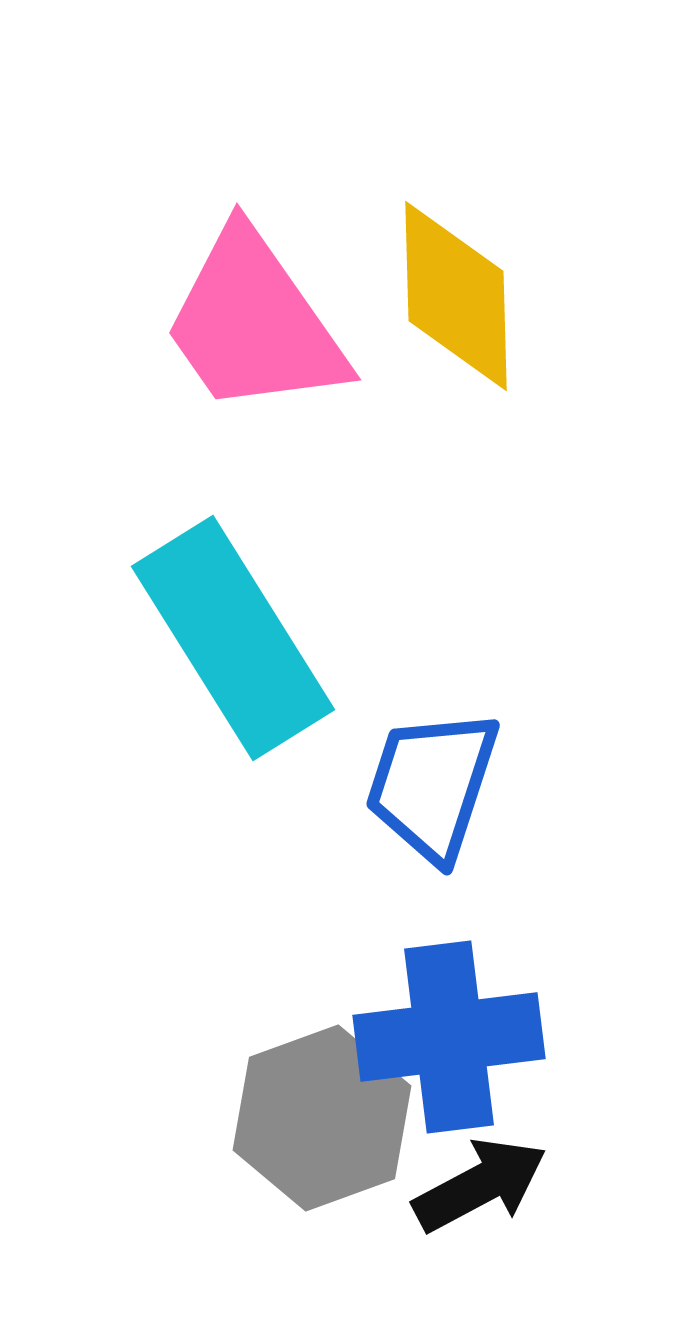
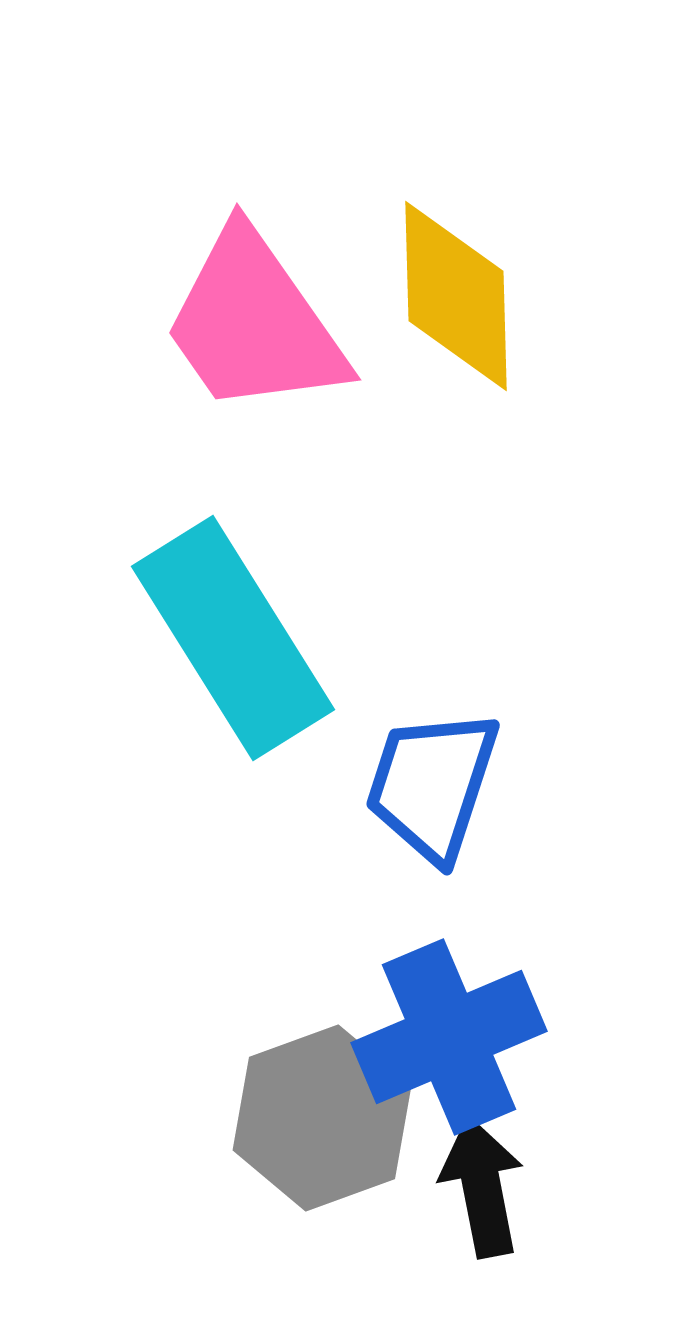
blue cross: rotated 16 degrees counterclockwise
black arrow: moved 2 px right, 2 px down; rotated 73 degrees counterclockwise
